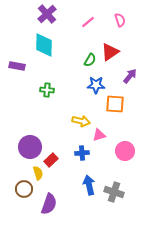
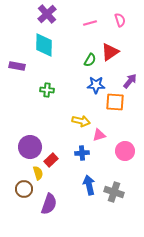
pink line: moved 2 px right, 1 px down; rotated 24 degrees clockwise
purple arrow: moved 5 px down
orange square: moved 2 px up
